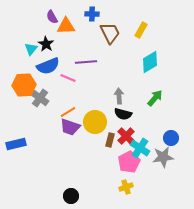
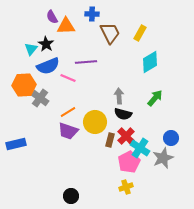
yellow rectangle: moved 1 px left, 3 px down
purple trapezoid: moved 2 px left, 4 px down
gray star: moved 1 px down; rotated 15 degrees counterclockwise
